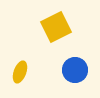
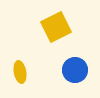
yellow ellipse: rotated 30 degrees counterclockwise
